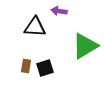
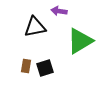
black triangle: rotated 15 degrees counterclockwise
green triangle: moved 5 px left, 5 px up
